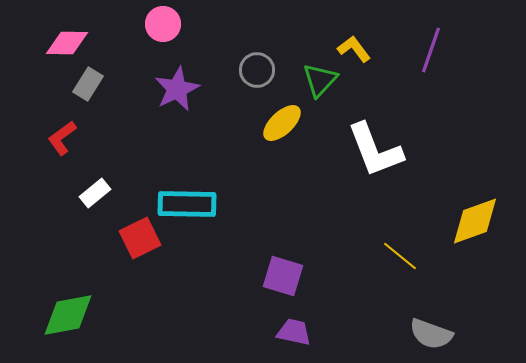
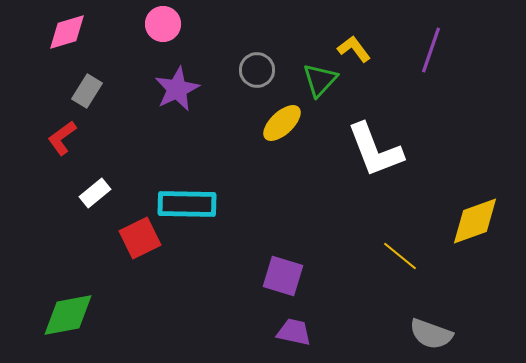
pink diamond: moved 11 px up; rotated 18 degrees counterclockwise
gray rectangle: moved 1 px left, 7 px down
